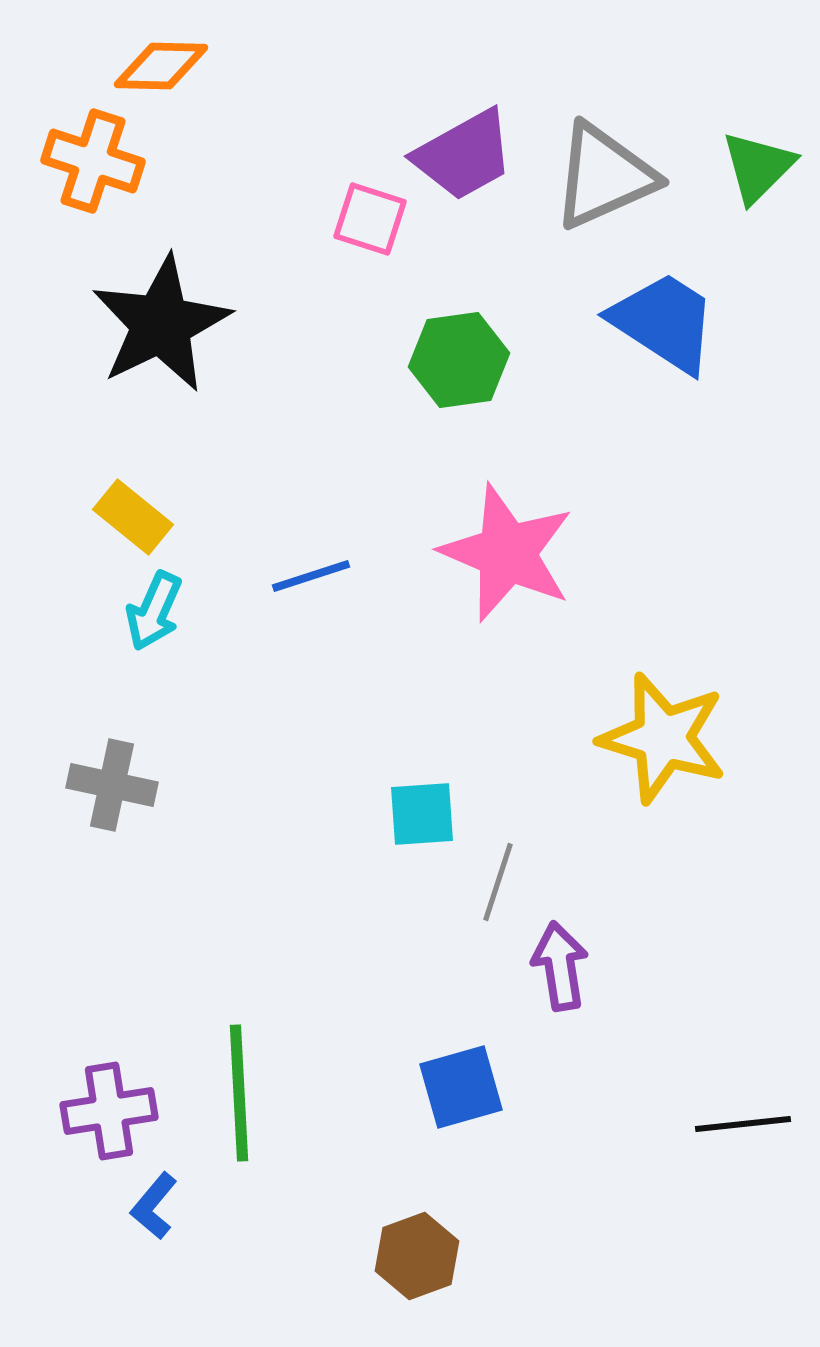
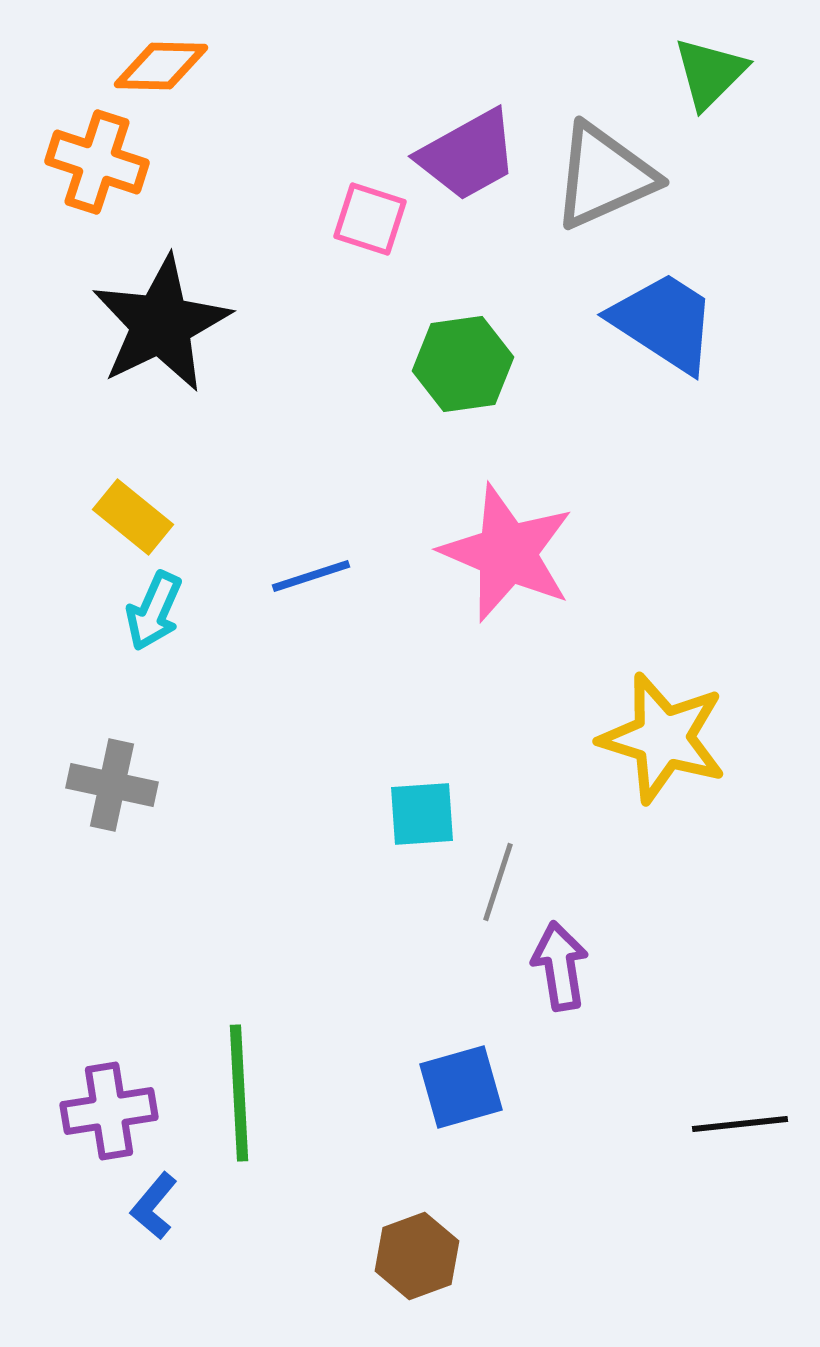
purple trapezoid: moved 4 px right
orange cross: moved 4 px right, 1 px down
green triangle: moved 48 px left, 94 px up
green hexagon: moved 4 px right, 4 px down
black line: moved 3 px left
